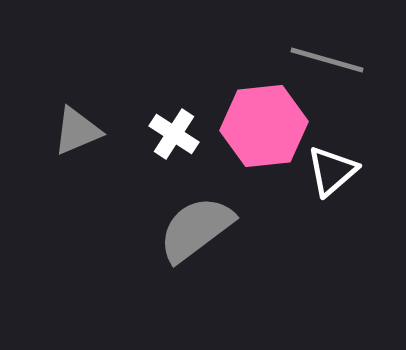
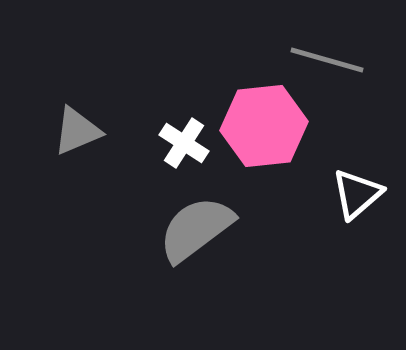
white cross: moved 10 px right, 9 px down
white triangle: moved 25 px right, 23 px down
